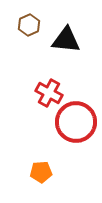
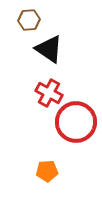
brown hexagon: moved 5 px up; rotated 20 degrees clockwise
black triangle: moved 17 px left, 9 px down; rotated 28 degrees clockwise
orange pentagon: moved 6 px right, 1 px up
